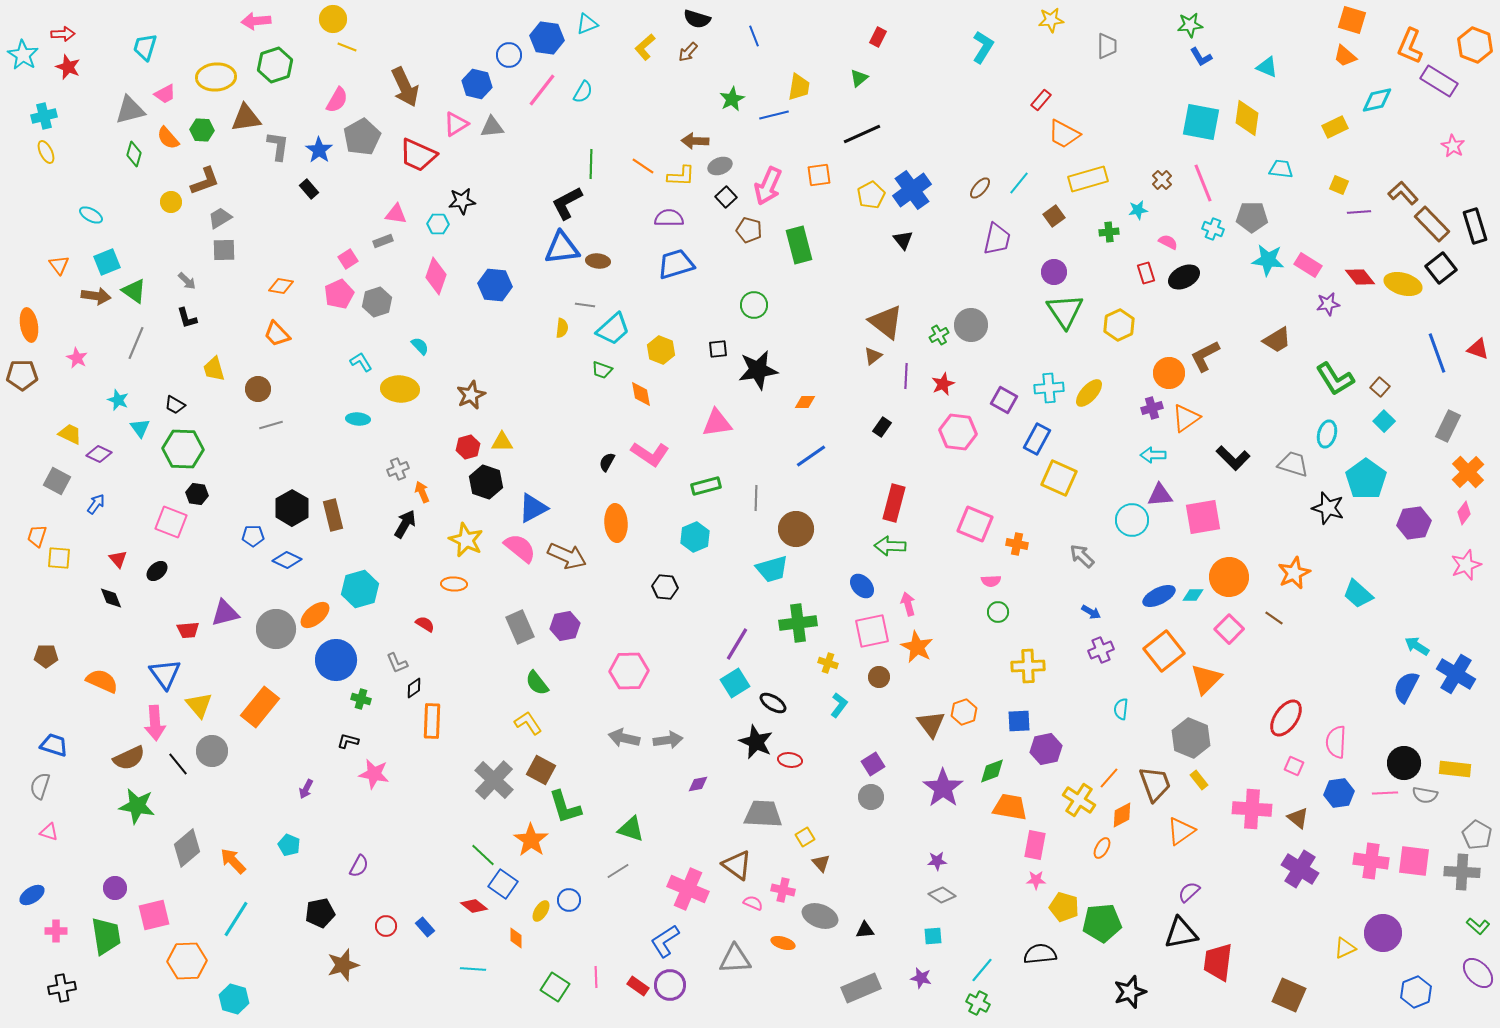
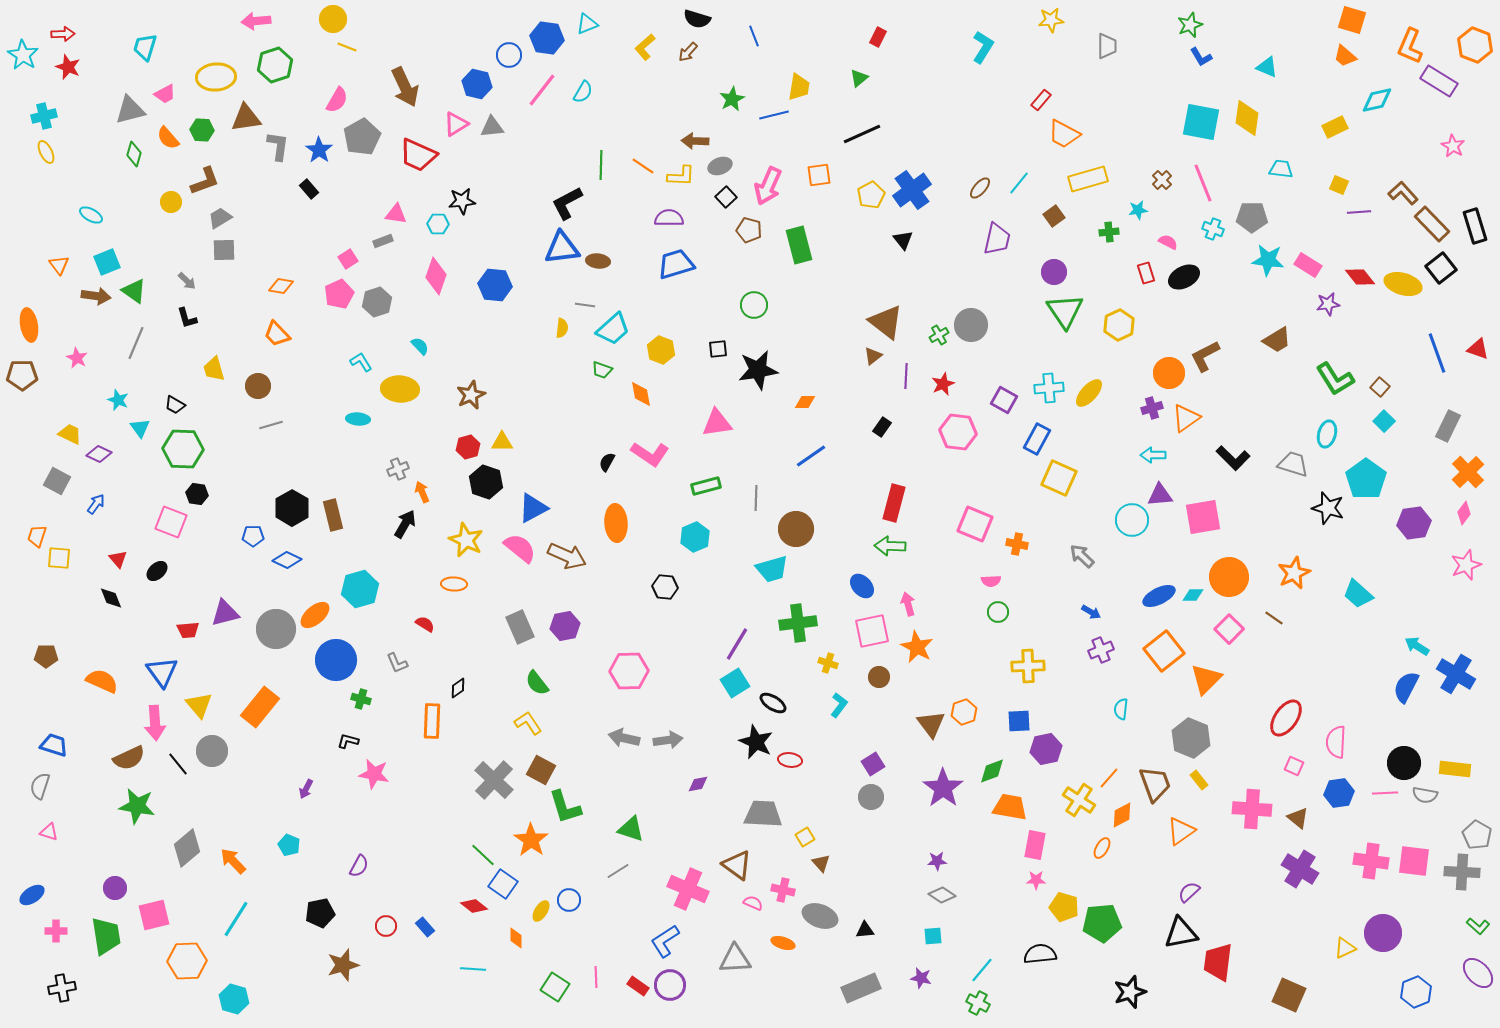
green star at (1190, 25): rotated 15 degrees counterclockwise
green line at (591, 164): moved 10 px right, 1 px down
brown circle at (258, 389): moved 3 px up
blue triangle at (165, 674): moved 3 px left, 2 px up
black diamond at (414, 688): moved 44 px right
